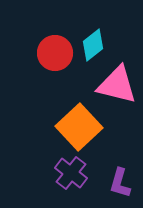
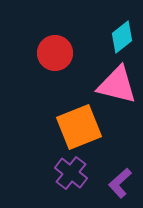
cyan diamond: moved 29 px right, 8 px up
orange square: rotated 21 degrees clockwise
purple L-shape: rotated 32 degrees clockwise
